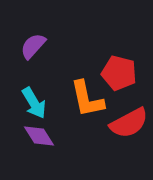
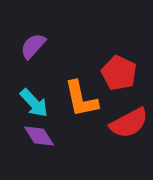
red pentagon: rotated 12 degrees clockwise
orange L-shape: moved 6 px left
cyan arrow: rotated 12 degrees counterclockwise
